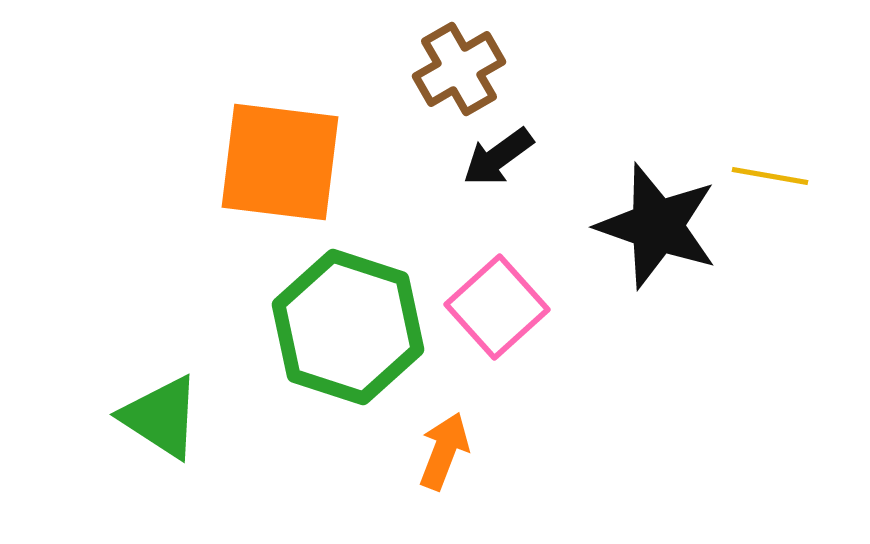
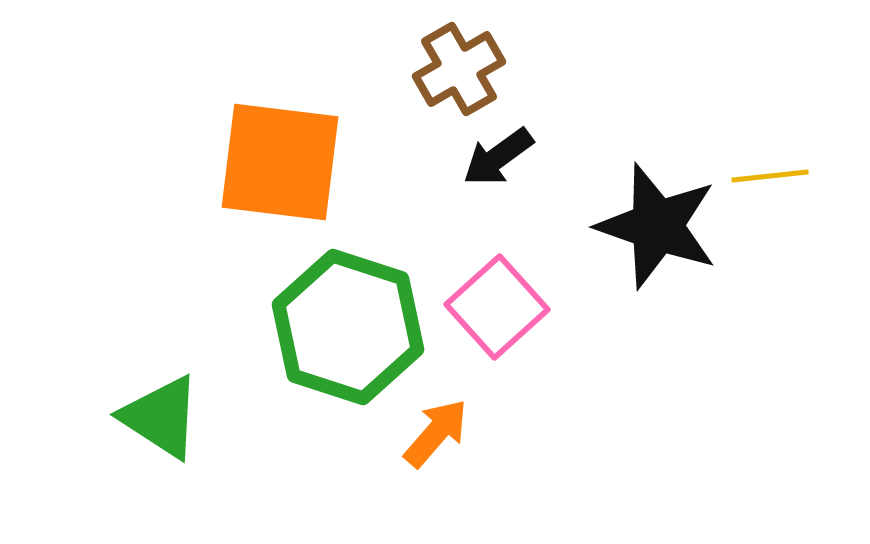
yellow line: rotated 16 degrees counterclockwise
orange arrow: moved 8 px left, 18 px up; rotated 20 degrees clockwise
